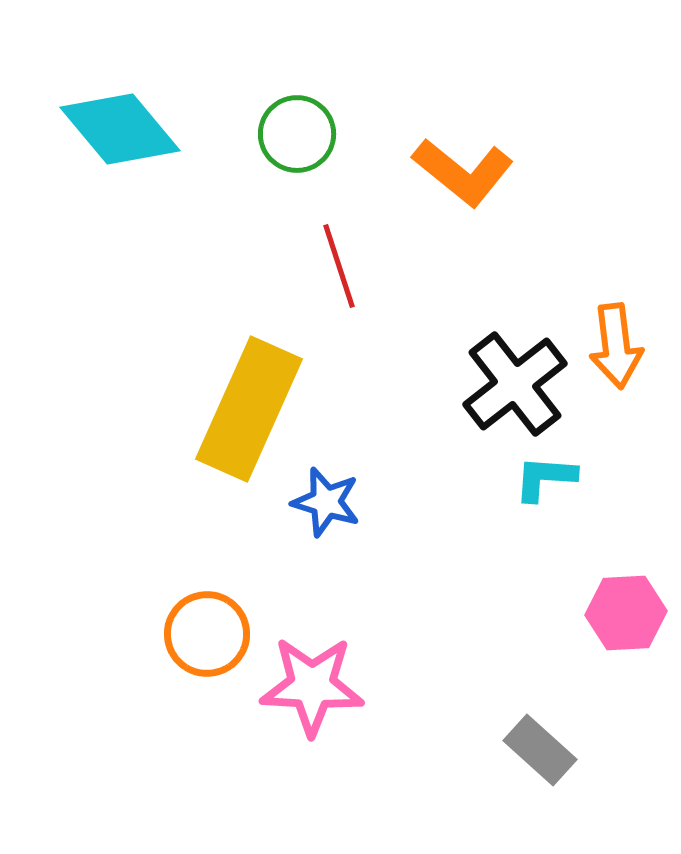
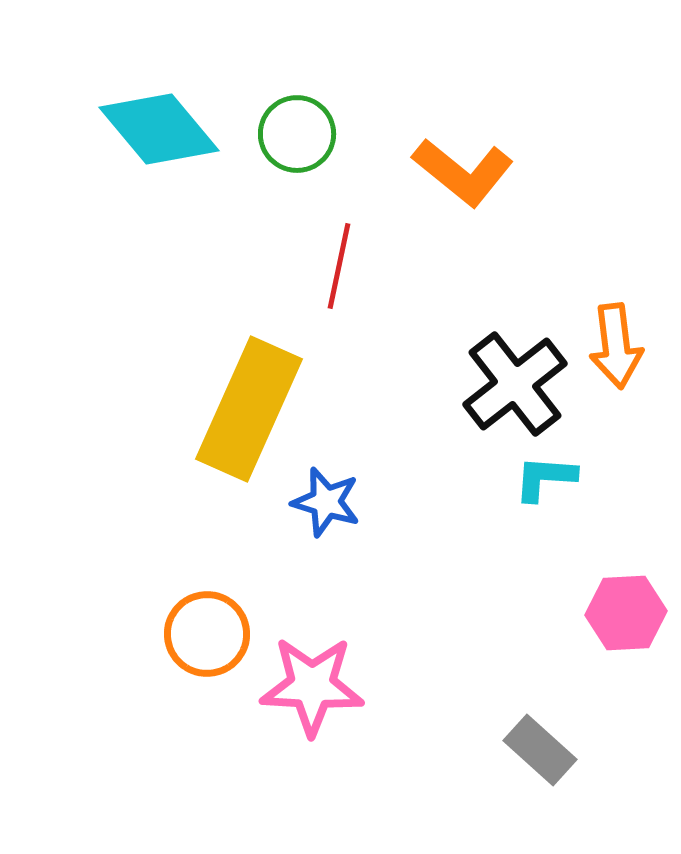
cyan diamond: moved 39 px right
red line: rotated 30 degrees clockwise
